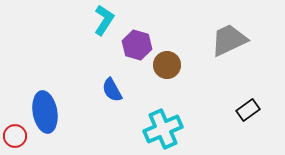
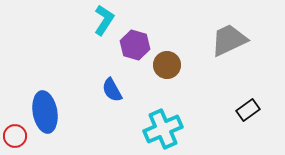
purple hexagon: moved 2 px left
